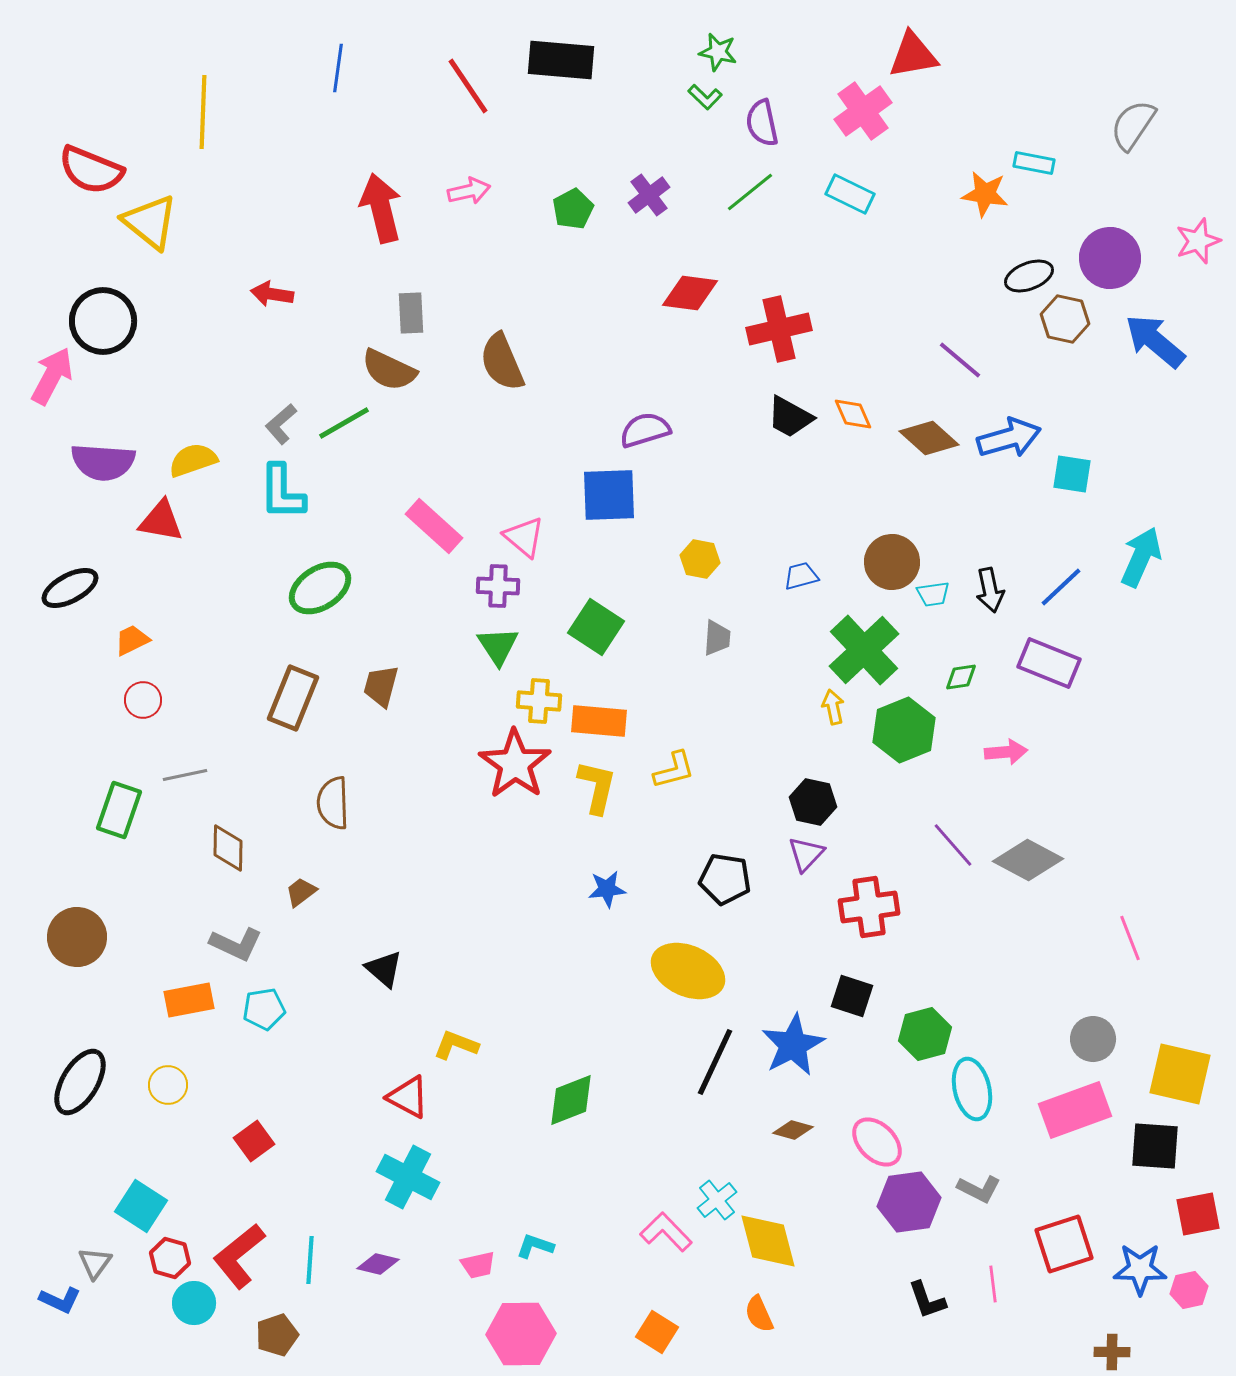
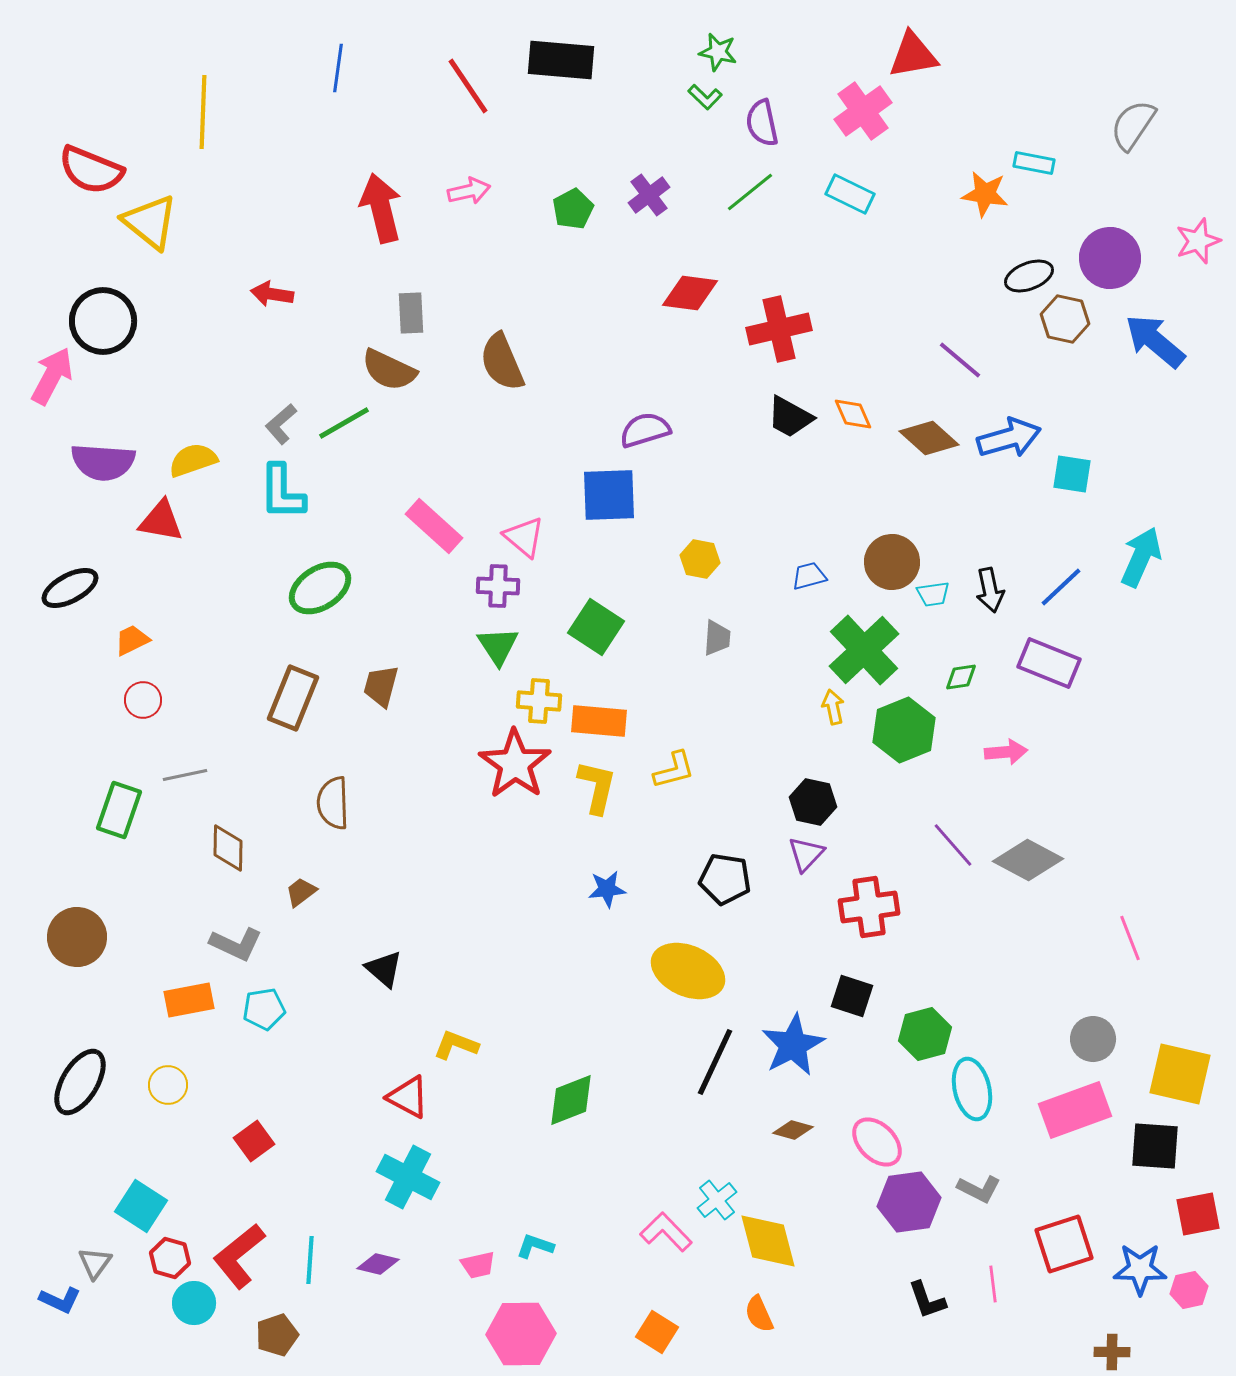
blue trapezoid at (801, 576): moved 8 px right
